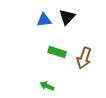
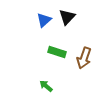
blue triangle: rotated 35 degrees counterclockwise
green arrow: moved 1 px left; rotated 16 degrees clockwise
